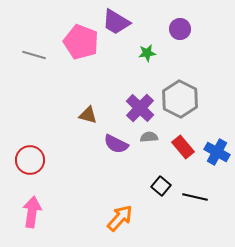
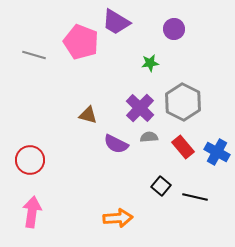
purple circle: moved 6 px left
green star: moved 3 px right, 10 px down
gray hexagon: moved 3 px right, 3 px down
orange arrow: moved 2 px left; rotated 44 degrees clockwise
